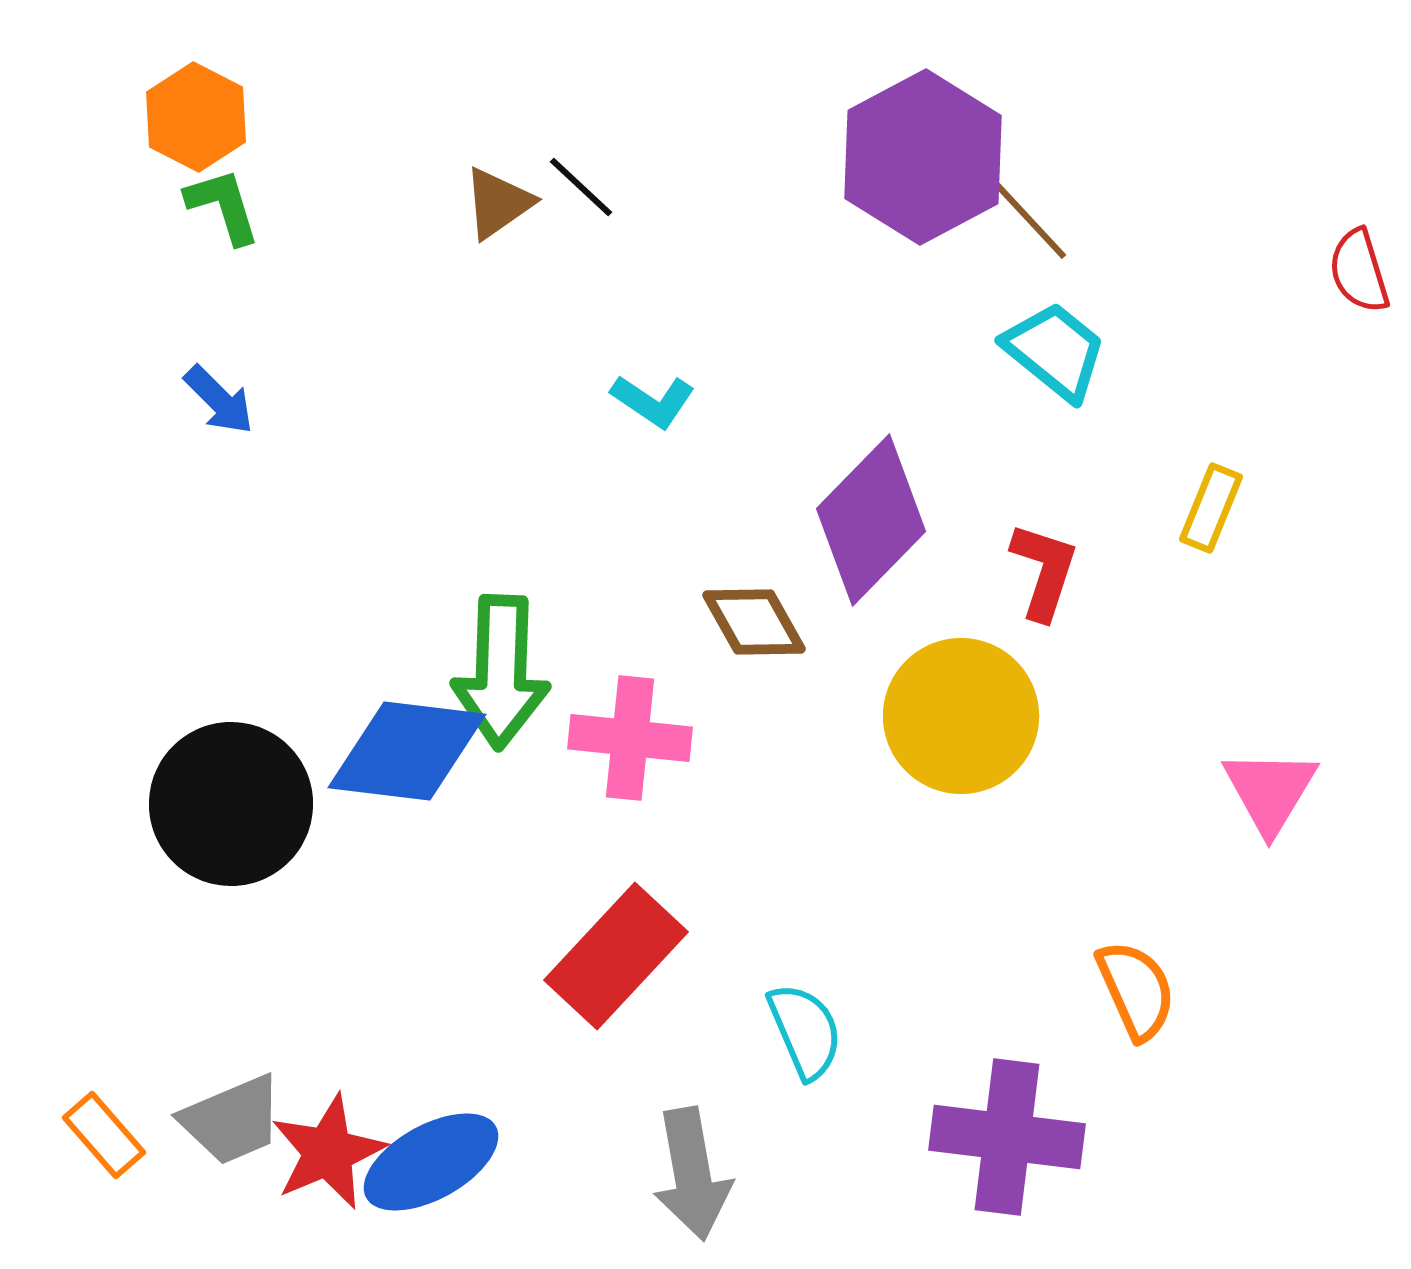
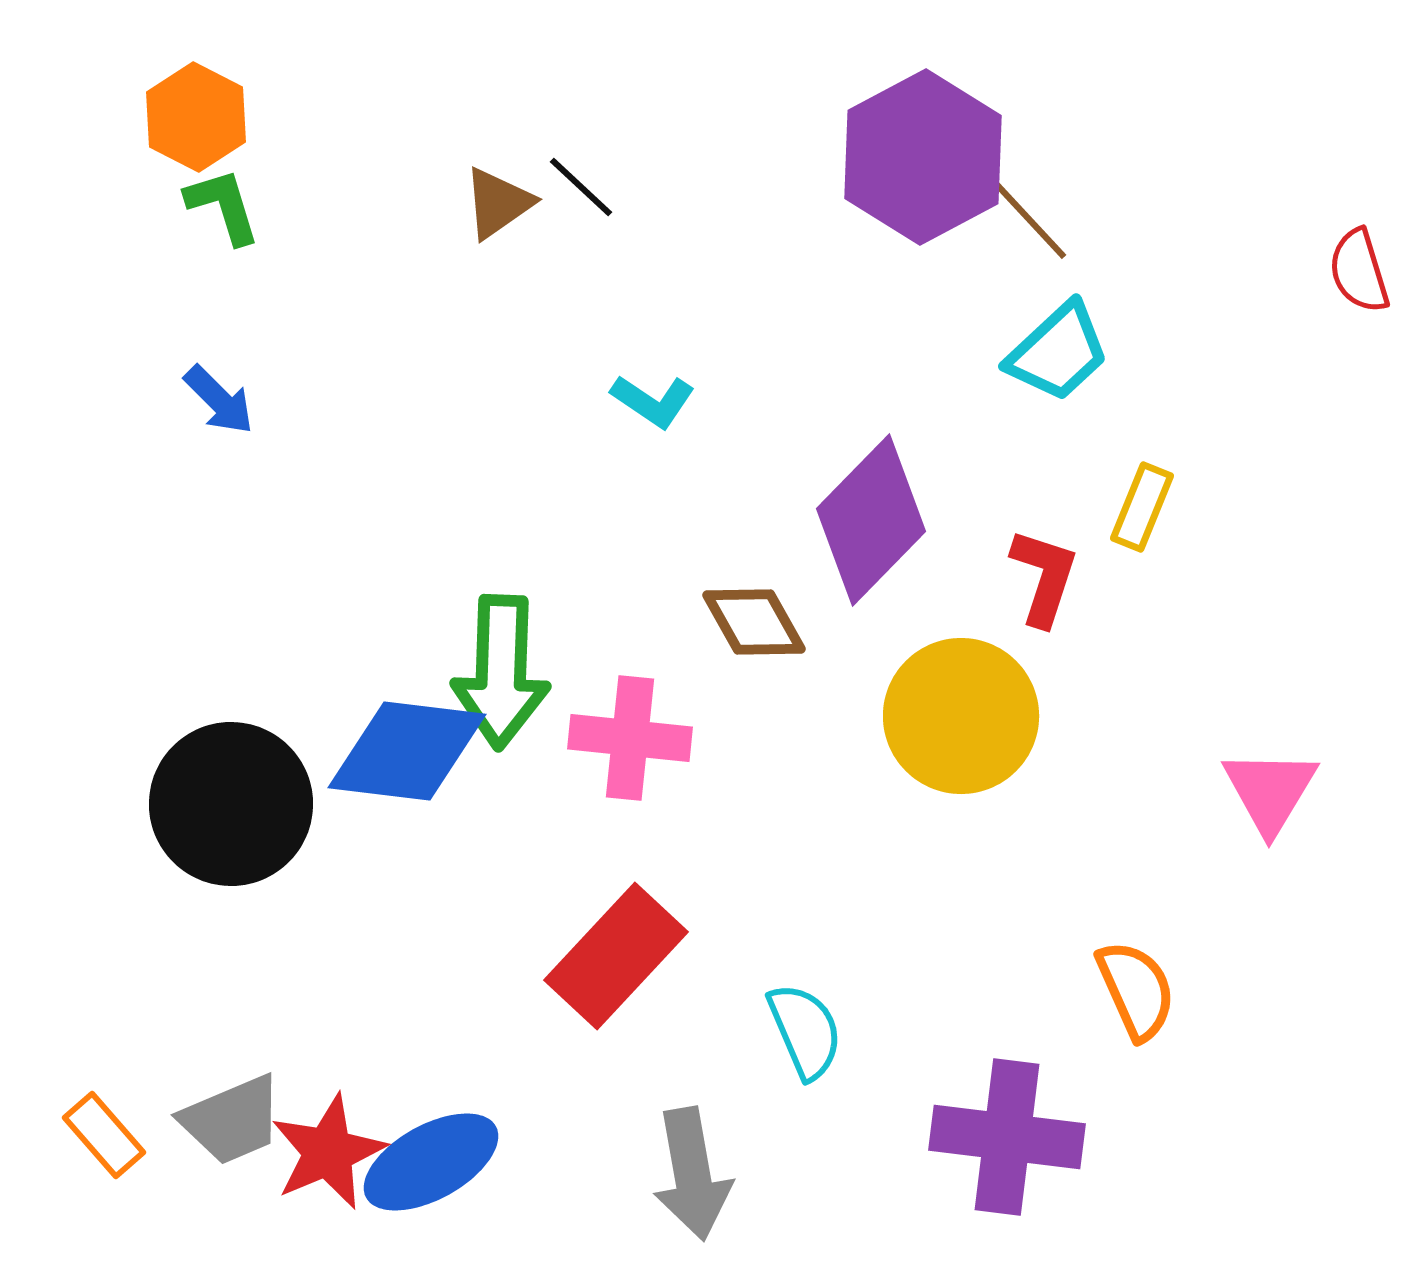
cyan trapezoid: moved 3 px right, 1 px down; rotated 98 degrees clockwise
yellow rectangle: moved 69 px left, 1 px up
red L-shape: moved 6 px down
